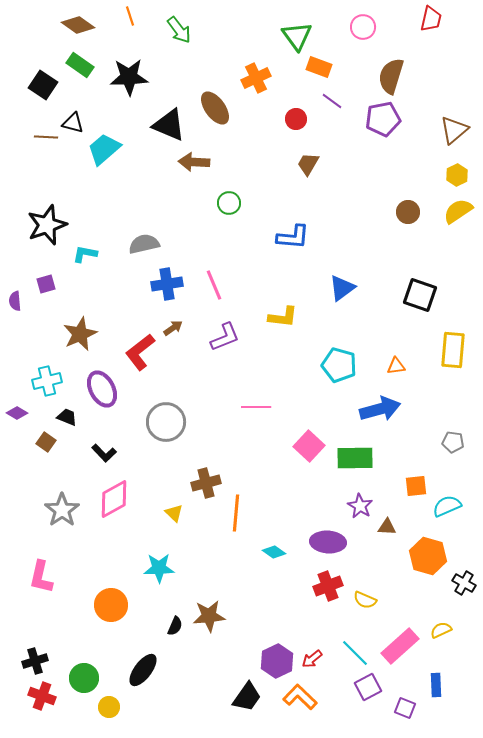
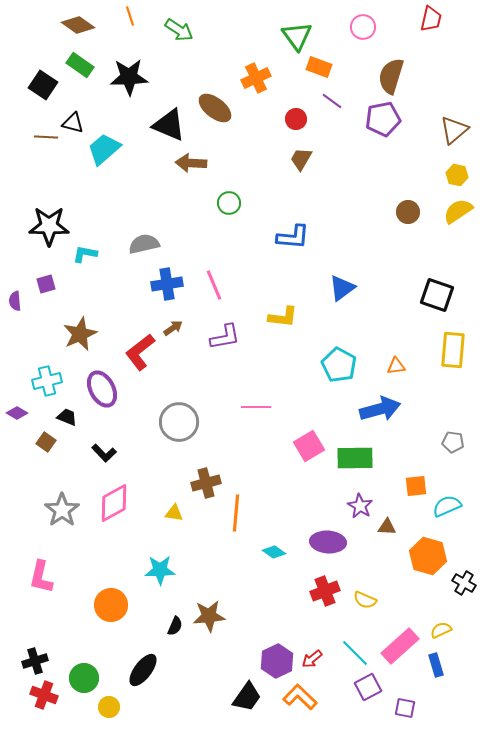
green arrow at (179, 30): rotated 20 degrees counterclockwise
brown ellipse at (215, 108): rotated 16 degrees counterclockwise
brown arrow at (194, 162): moved 3 px left, 1 px down
brown trapezoid at (308, 164): moved 7 px left, 5 px up
yellow hexagon at (457, 175): rotated 20 degrees counterclockwise
black star at (47, 225): moved 2 px right, 1 px down; rotated 21 degrees clockwise
black square at (420, 295): moved 17 px right
purple L-shape at (225, 337): rotated 12 degrees clockwise
cyan pentagon at (339, 365): rotated 12 degrees clockwise
gray circle at (166, 422): moved 13 px right
pink square at (309, 446): rotated 16 degrees clockwise
pink diamond at (114, 499): moved 4 px down
yellow triangle at (174, 513): rotated 36 degrees counterclockwise
cyan star at (159, 568): moved 1 px right, 2 px down
red cross at (328, 586): moved 3 px left, 5 px down
blue rectangle at (436, 685): moved 20 px up; rotated 15 degrees counterclockwise
red cross at (42, 696): moved 2 px right, 1 px up
purple square at (405, 708): rotated 10 degrees counterclockwise
